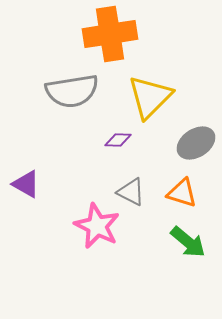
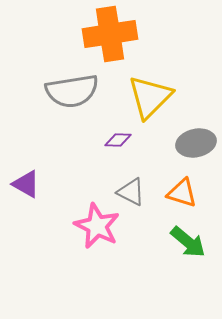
gray ellipse: rotated 21 degrees clockwise
